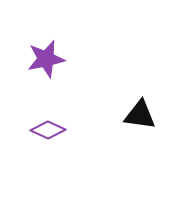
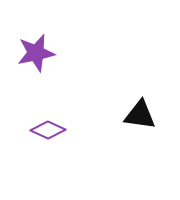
purple star: moved 10 px left, 6 px up
